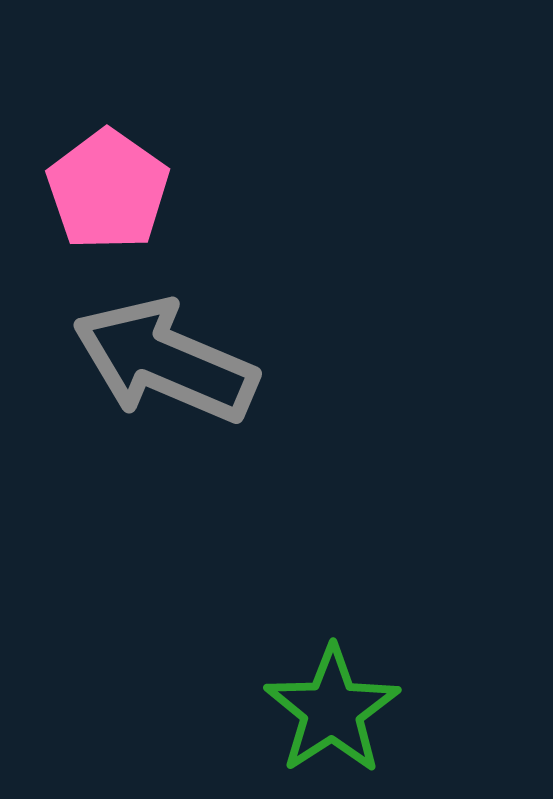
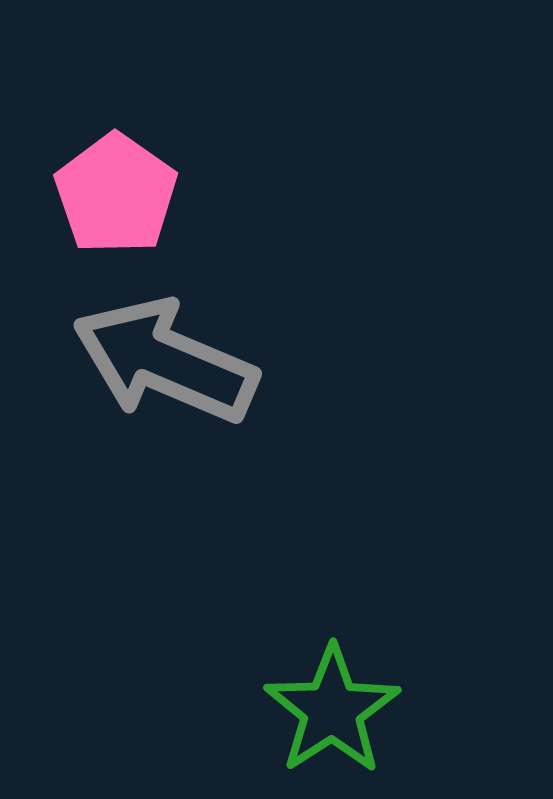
pink pentagon: moved 8 px right, 4 px down
